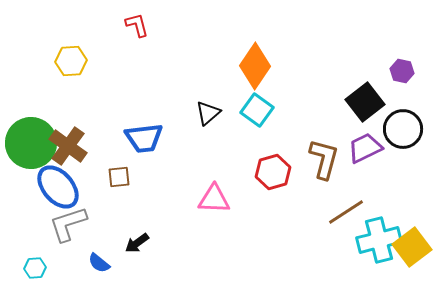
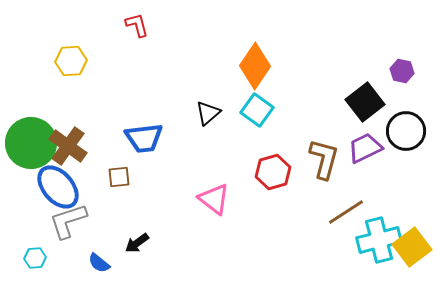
black circle: moved 3 px right, 2 px down
pink triangle: rotated 36 degrees clockwise
gray L-shape: moved 3 px up
cyan hexagon: moved 10 px up
